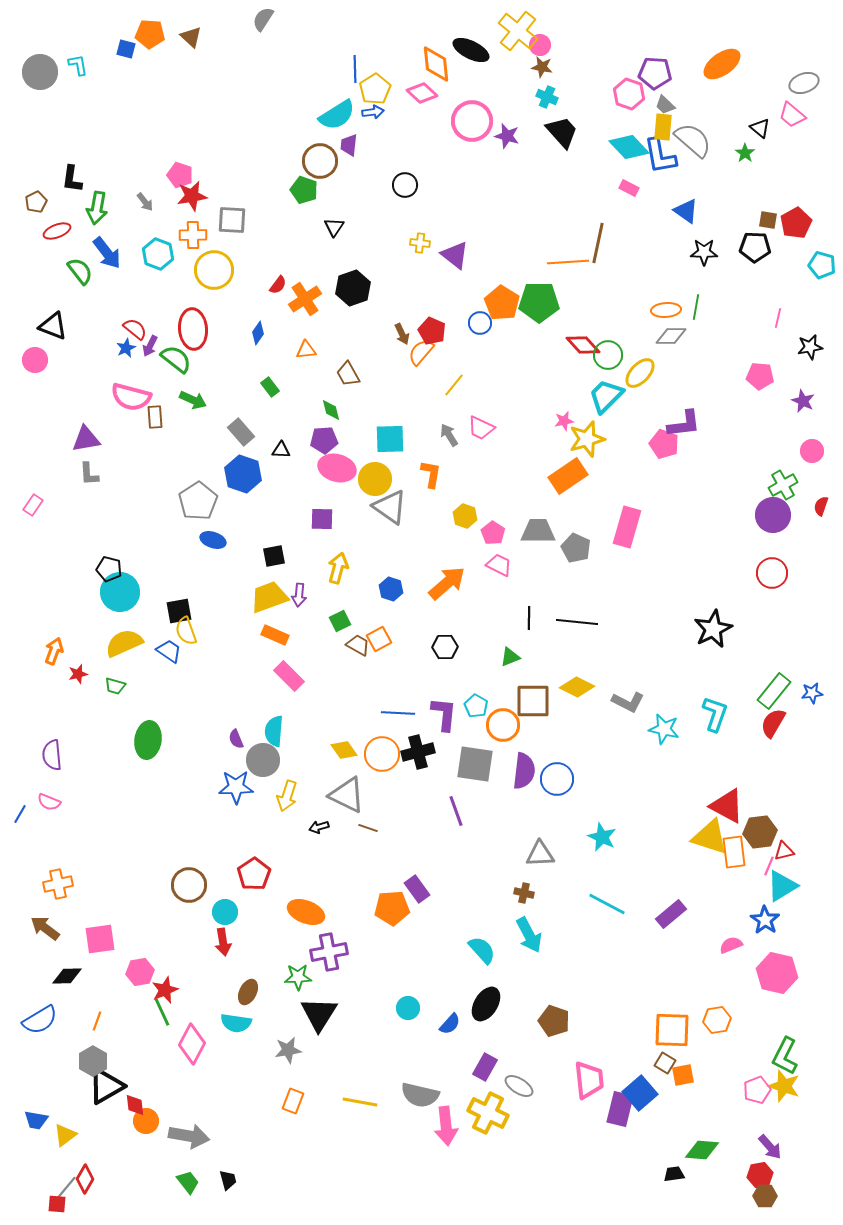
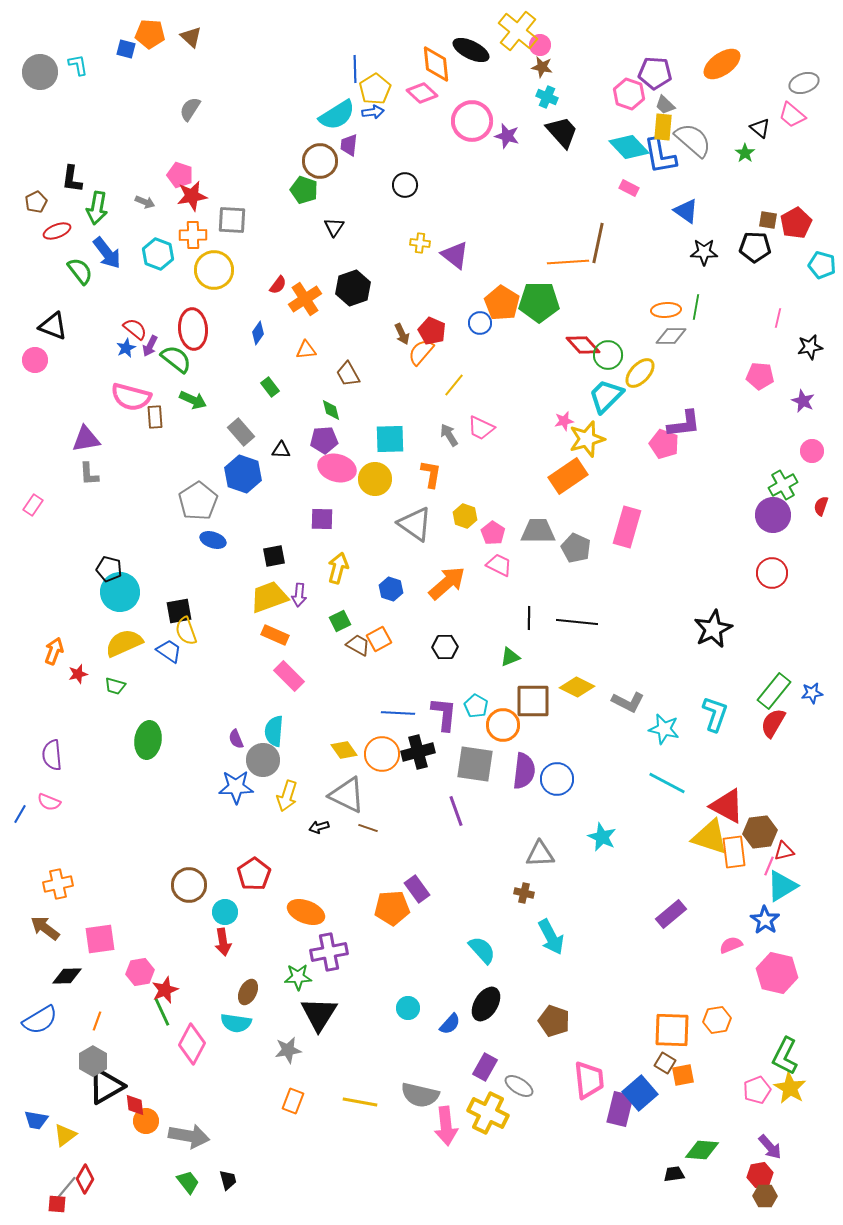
gray semicircle at (263, 19): moved 73 px left, 90 px down
gray arrow at (145, 202): rotated 30 degrees counterclockwise
gray triangle at (390, 507): moved 25 px right, 17 px down
cyan line at (607, 904): moved 60 px right, 121 px up
cyan arrow at (529, 935): moved 22 px right, 2 px down
yellow star at (784, 1086): moved 6 px right, 2 px down; rotated 12 degrees clockwise
